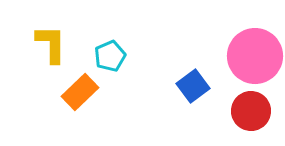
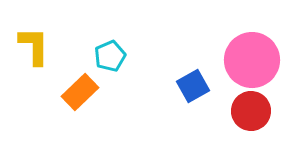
yellow L-shape: moved 17 px left, 2 px down
pink circle: moved 3 px left, 4 px down
blue square: rotated 8 degrees clockwise
